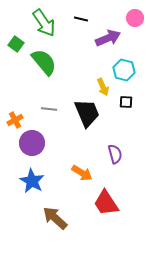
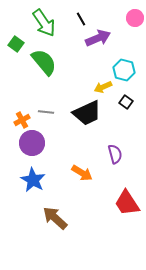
black line: rotated 48 degrees clockwise
purple arrow: moved 10 px left
yellow arrow: rotated 90 degrees clockwise
black square: rotated 32 degrees clockwise
gray line: moved 3 px left, 3 px down
black trapezoid: rotated 88 degrees clockwise
orange cross: moved 7 px right
blue star: moved 1 px right, 1 px up
red trapezoid: moved 21 px right
